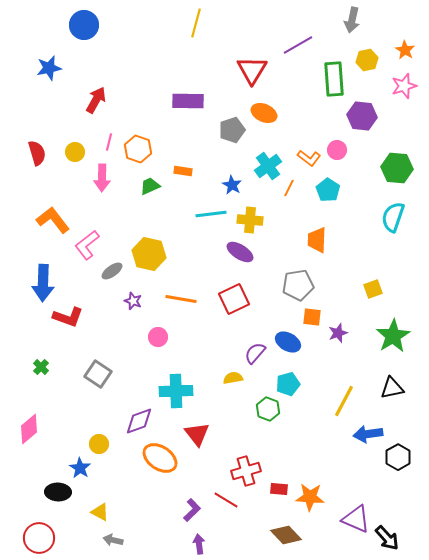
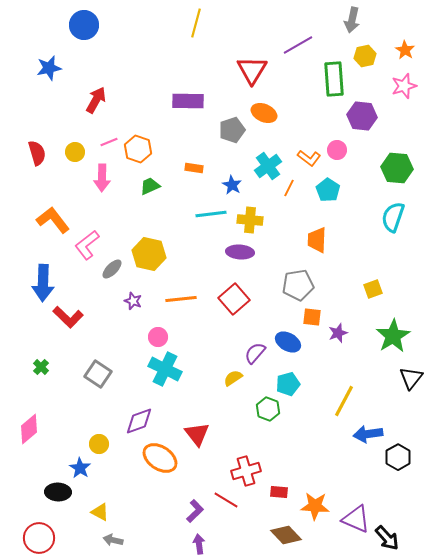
yellow hexagon at (367, 60): moved 2 px left, 4 px up
pink line at (109, 142): rotated 54 degrees clockwise
orange rectangle at (183, 171): moved 11 px right, 3 px up
purple ellipse at (240, 252): rotated 28 degrees counterclockwise
gray ellipse at (112, 271): moved 2 px up; rotated 10 degrees counterclockwise
orange line at (181, 299): rotated 16 degrees counterclockwise
red square at (234, 299): rotated 16 degrees counterclockwise
red L-shape at (68, 317): rotated 24 degrees clockwise
yellow semicircle at (233, 378): rotated 24 degrees counterclockwise
black triangle at (392, 388): moved 19 px right, 10 px up; rotated 40 degrees counterclockwise
cyan cross at (176, 391): moved 11 px left, 22 px up; rotated 28 degrees clockwise
red rectangle at (279, 489): moved 3 px down
orange star at (310, 497): moved 5 px right, 9 px down
purple L-shape at (192, 510): moved 3 px right, 1 px down
